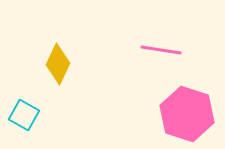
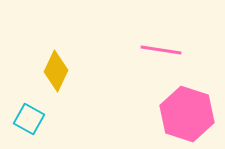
yellow diamond: moved 2 px left, 7 px down
cyan square: moved 5 px right, 4 px down
